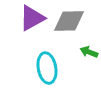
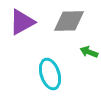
purple triangle: moved 10 px left, 4 px down
cyan ellipse: moved 3 px right, 6 px down; rotated 8 degrees counterclockwise
